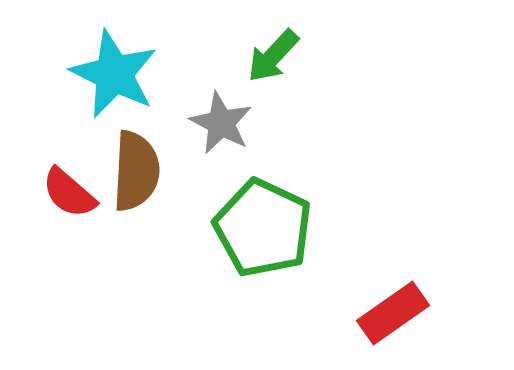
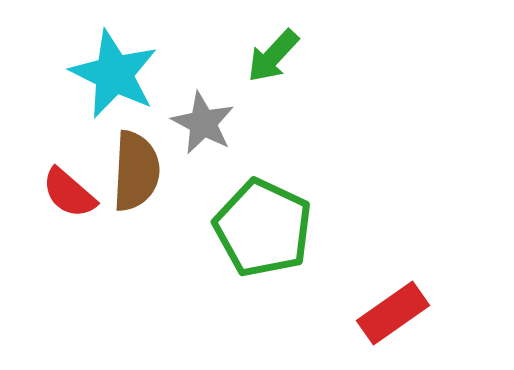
gray star: moved 18 px left
